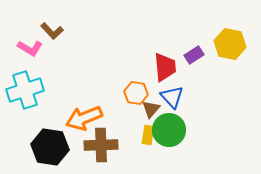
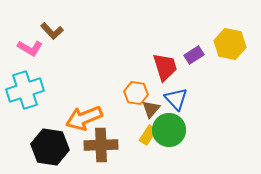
red trapezoid: rotated 12 degrees counterclockwise
blue triangle: moved 4 px right, 2 px down
yellow rectangle: rotated 24 degrees clockwise
